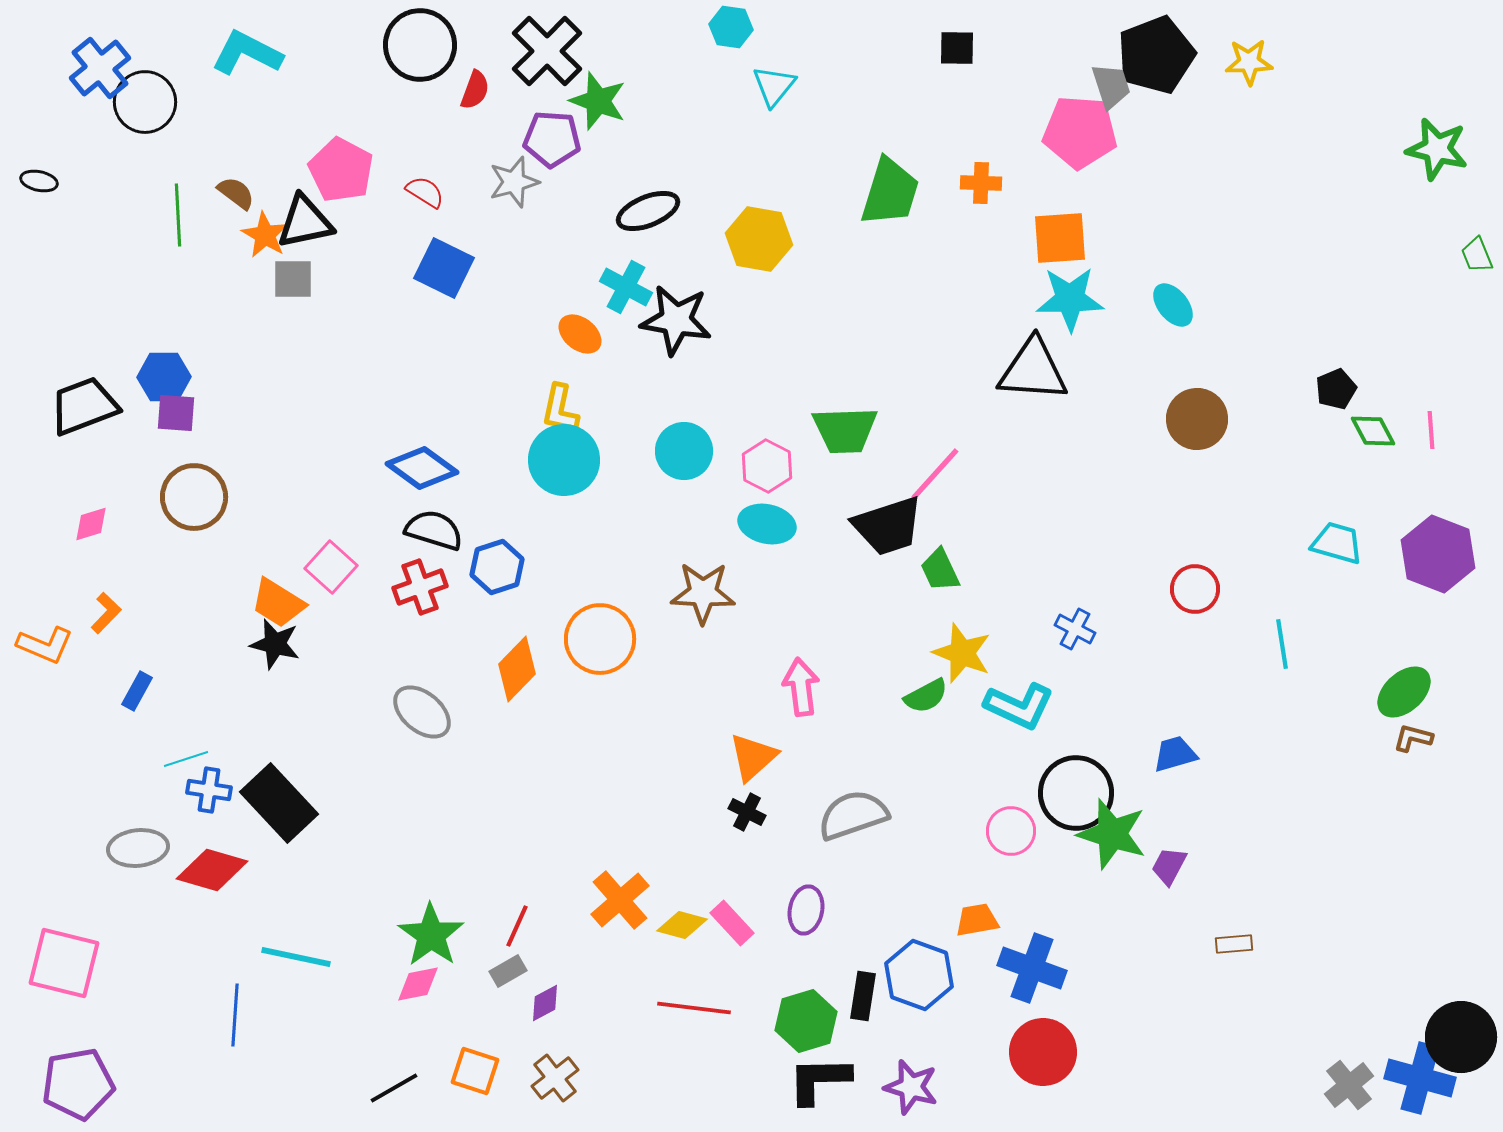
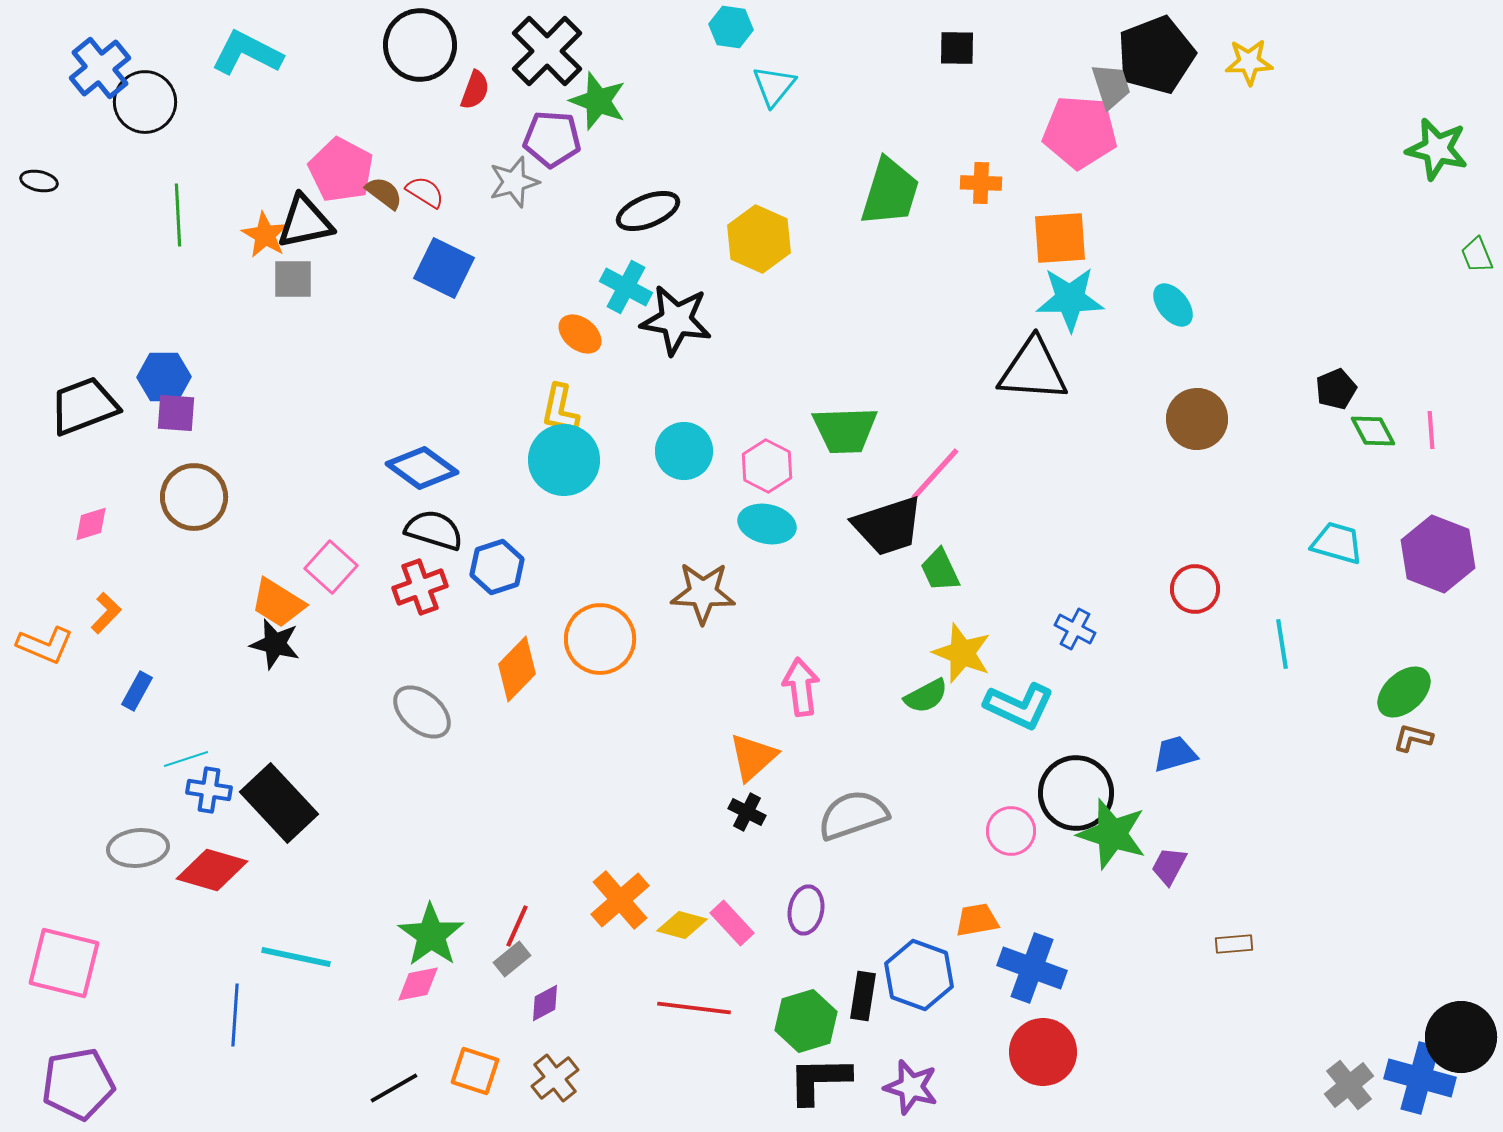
brown semicircle at (236, 193): moved 148 px right
yellow hexagon at (759, 239): rotated 14 degrees clockwise
gray rectangle at (508, 971): moved 4 px right, 12 px up; rotated 9 degrees counterclockwise
